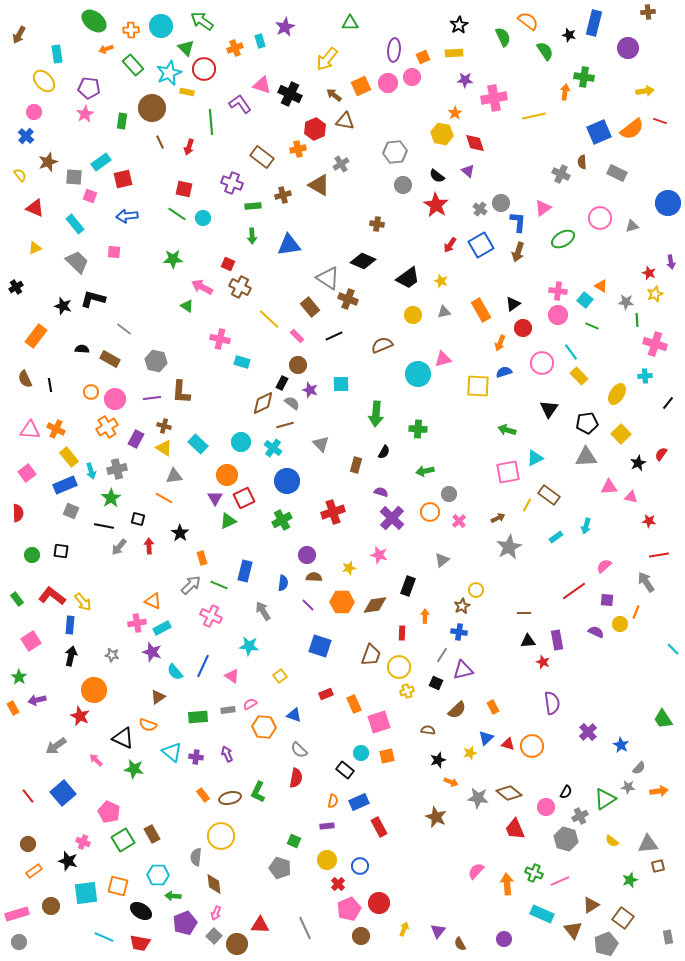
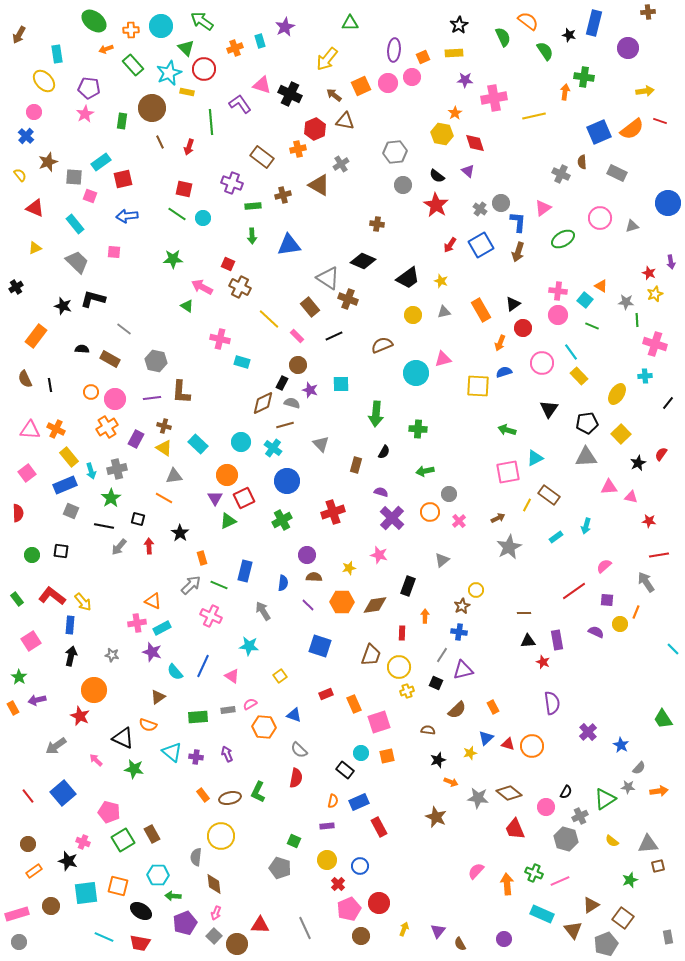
cyan circle at (418, 374): moved 2 px left, 1 px up
gray semicircle at (292, 403): rotated 21 degrees counterclockwise
pink pentagon at (109, 812): rotated 10 degrees counterclockwise
